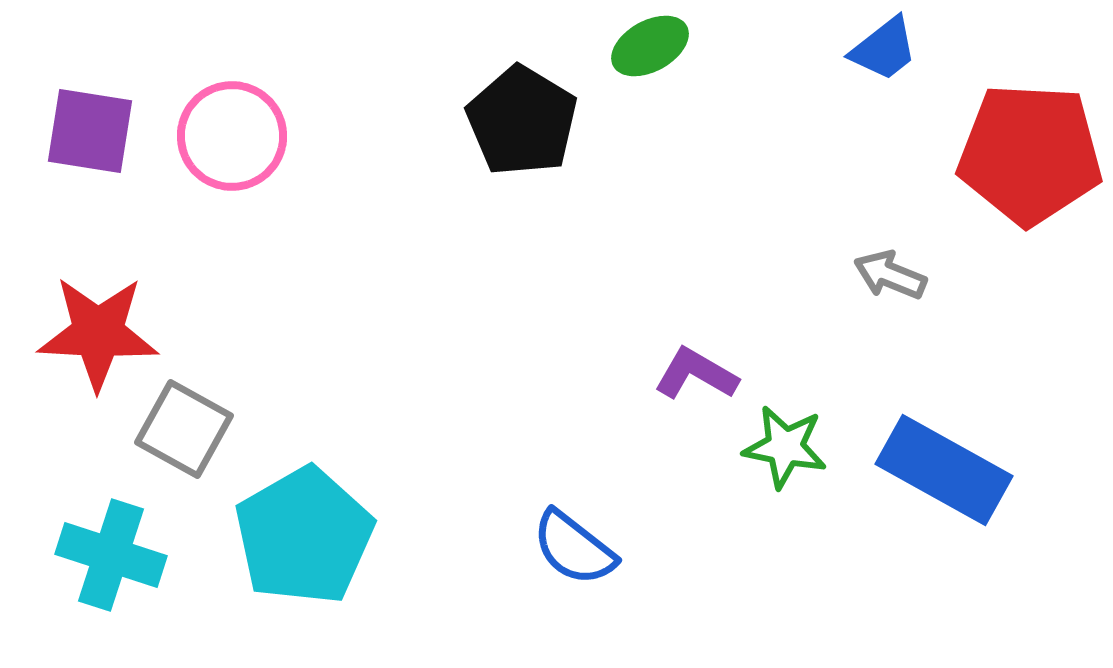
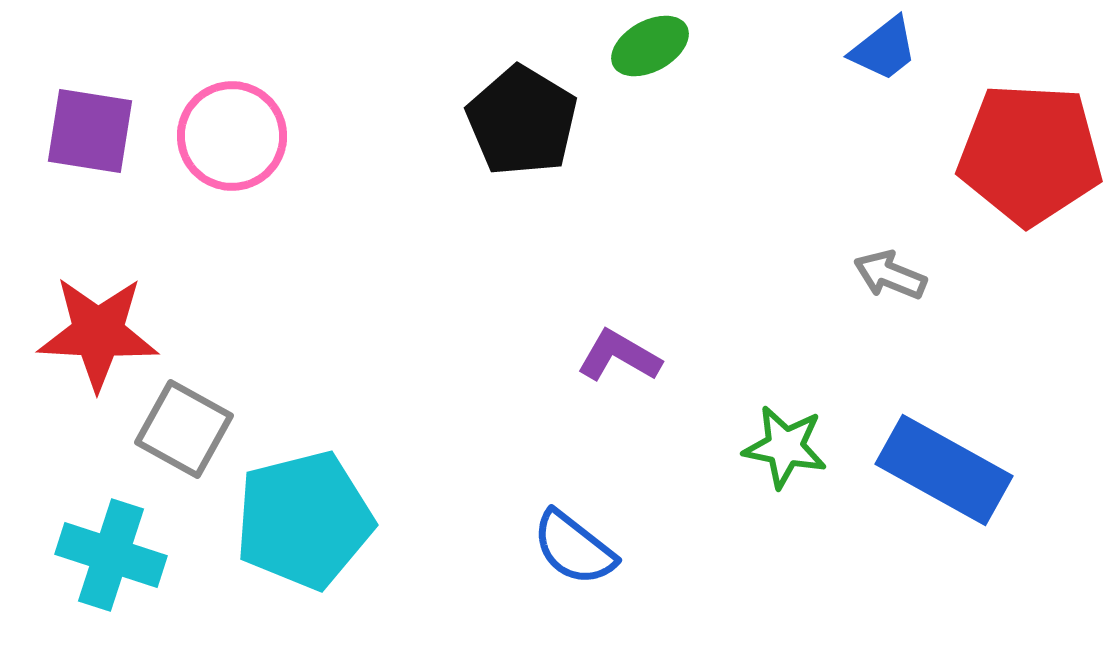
purple L-shape: moved 77 px left, 18 px up
cyan pentagon: moved 16 px up; rotated 16 degrees clockwise
